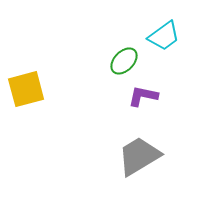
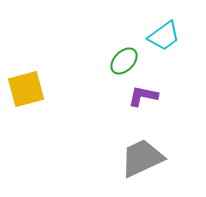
gray trapezoid: moved 3 px right, 2 px down; rotated 6 degrees clockwise
